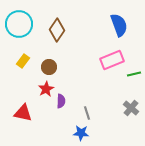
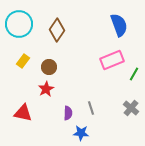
green line: rotated 48 degrees counterclockwise
purple semicircle: moved 7 px right, 12 px down
gray line: moved 4 px right, 5 px up
